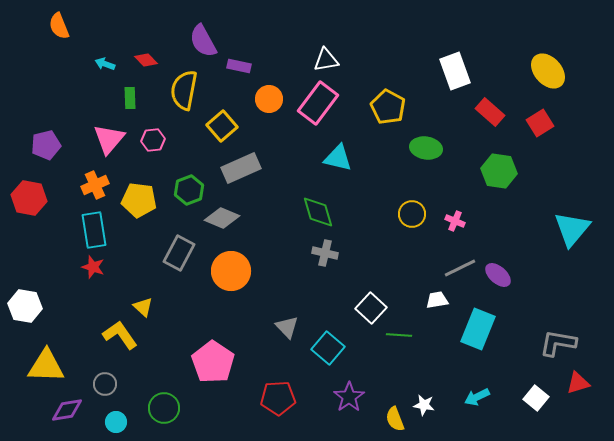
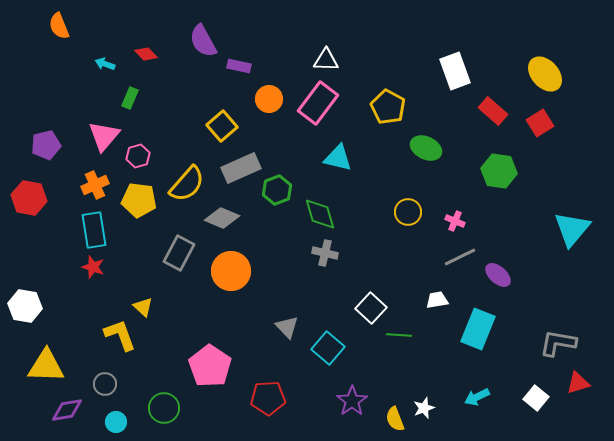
red diamond at (146, 60): moved 6 px up
white triangle at (326, 60): rotated 12 degrees clockwise
yellow ellipse at (548, 71): moved 3 px left, 3 px down
yellow semicircle at (184, 90): moved 3 px right, 94 px down; rotated 150 degrees counterclockwise
green rectangle at (130, 98): rotated 25 degrees clockwise
red rectangle at (490, 112): moved 3 px right, 1 px up
pink triangle at (109, 139): moved 5 px left, 3 px up
pink hexagon at (153, 140): moved 15 px left, 16 px down; rotated 10 degrees counterclockwise
green ellipse at (426, 148): rotated 16 degrees clockwise
green hexagon at (189, 190): moved 88 px right
green diamond at (318, 212): moved 2 px right, 2 px down
yellow circle at (412, 214): moved 4 px left, 2 px up
gray line at (460, 268): moved 11 px up
yellow L-shape at (120, 335): rotated 15 degrees clockwise
pink pentagon at (213, 362): moved 3 px left, 4 px down
purple star at (349, 397): moved 3 px right, 4 px down
red pentagon at (278, 398): moved 10 px left
white star at (424, 405): moved 3 px down; rotated 30 degrees counterclockwise
